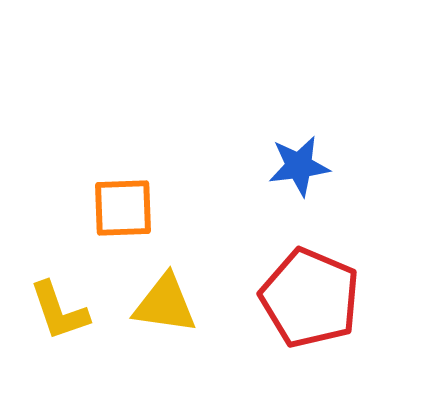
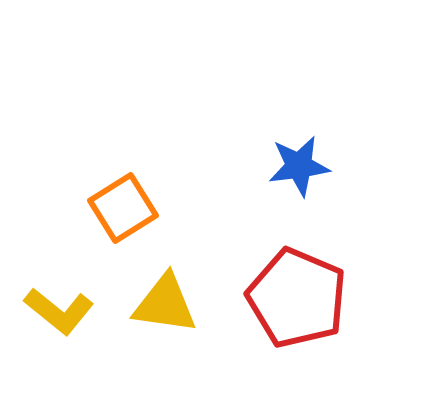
orange square: rotated 30 degrees counterclockwise
red pentagon: moved 13 px left
yellow L-shape: rotated 32 degrees counterclockwise
